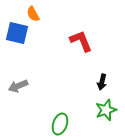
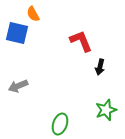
black arrow: moved 2 px left, 15 px up
